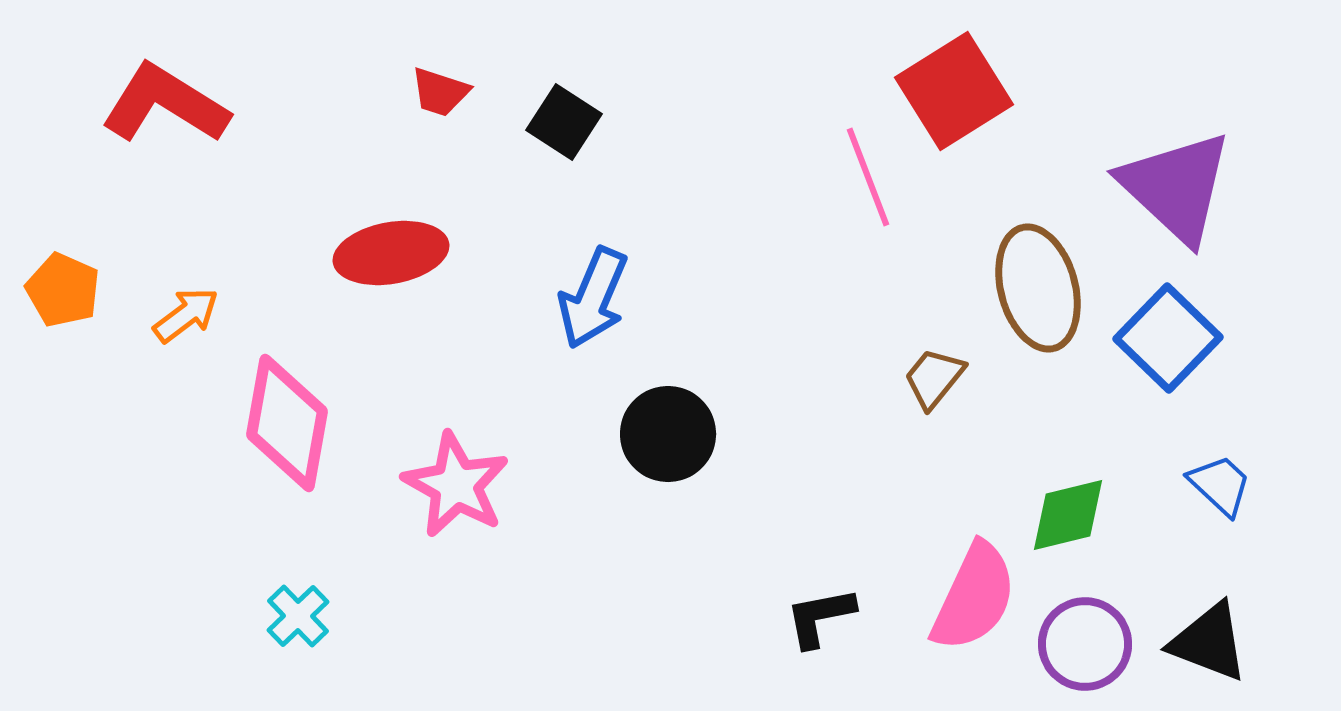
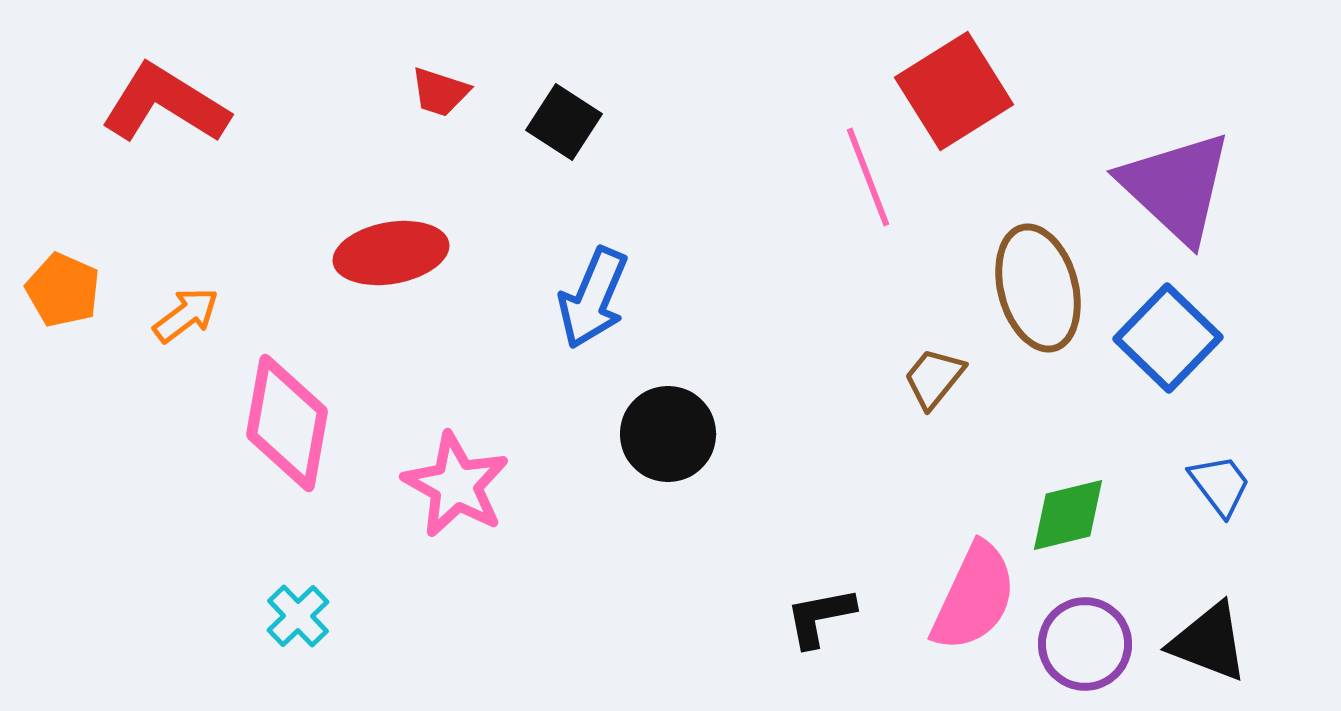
blue trapezoid: rotated 10 degrees clockwise
